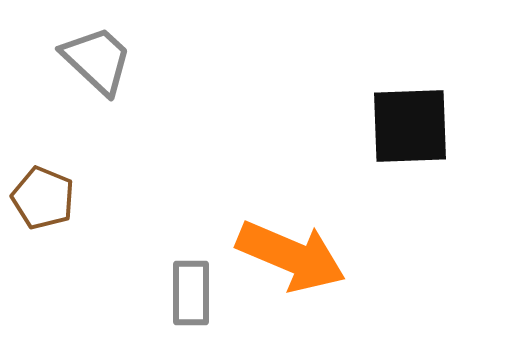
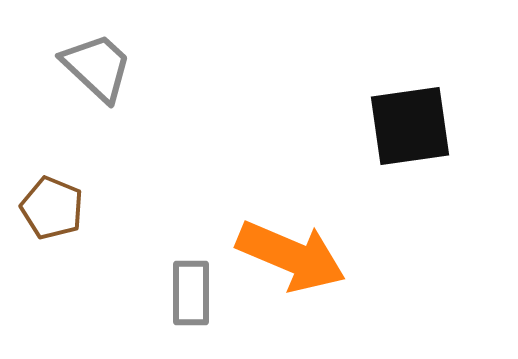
gray trapezoid: moved 7 px down
black square: rotated 6 degrees counterclockwise
brown pentagon: moved 9 px right, 10 px down
